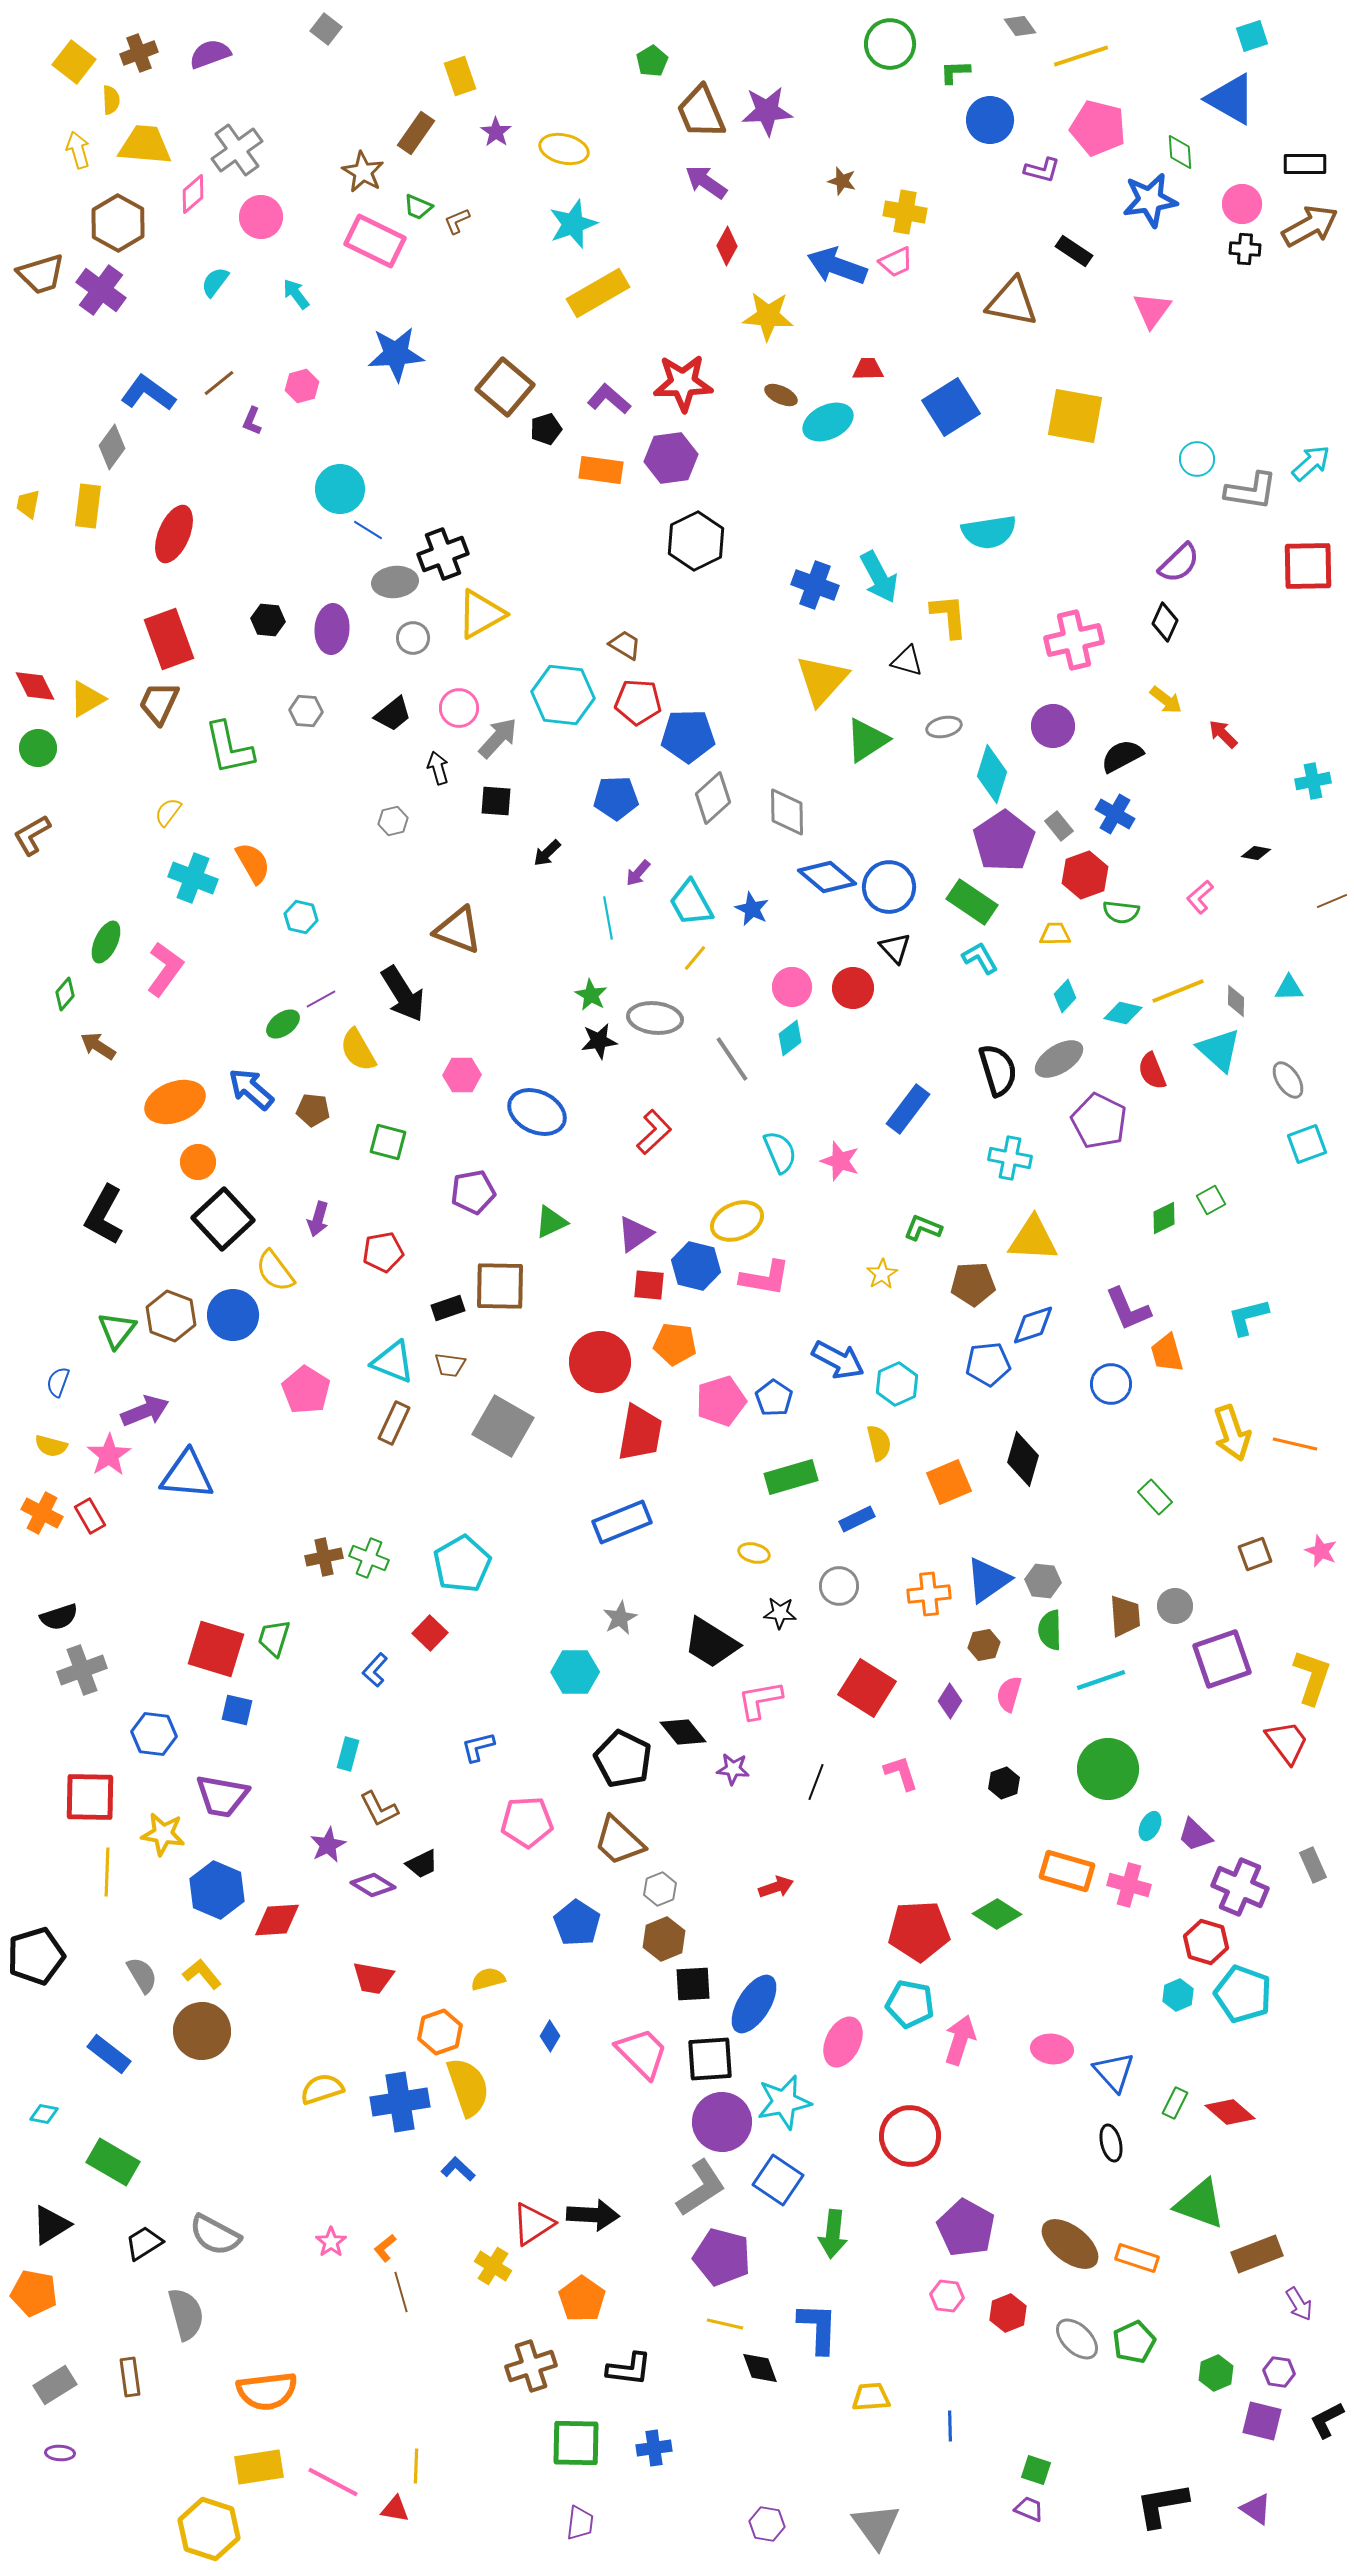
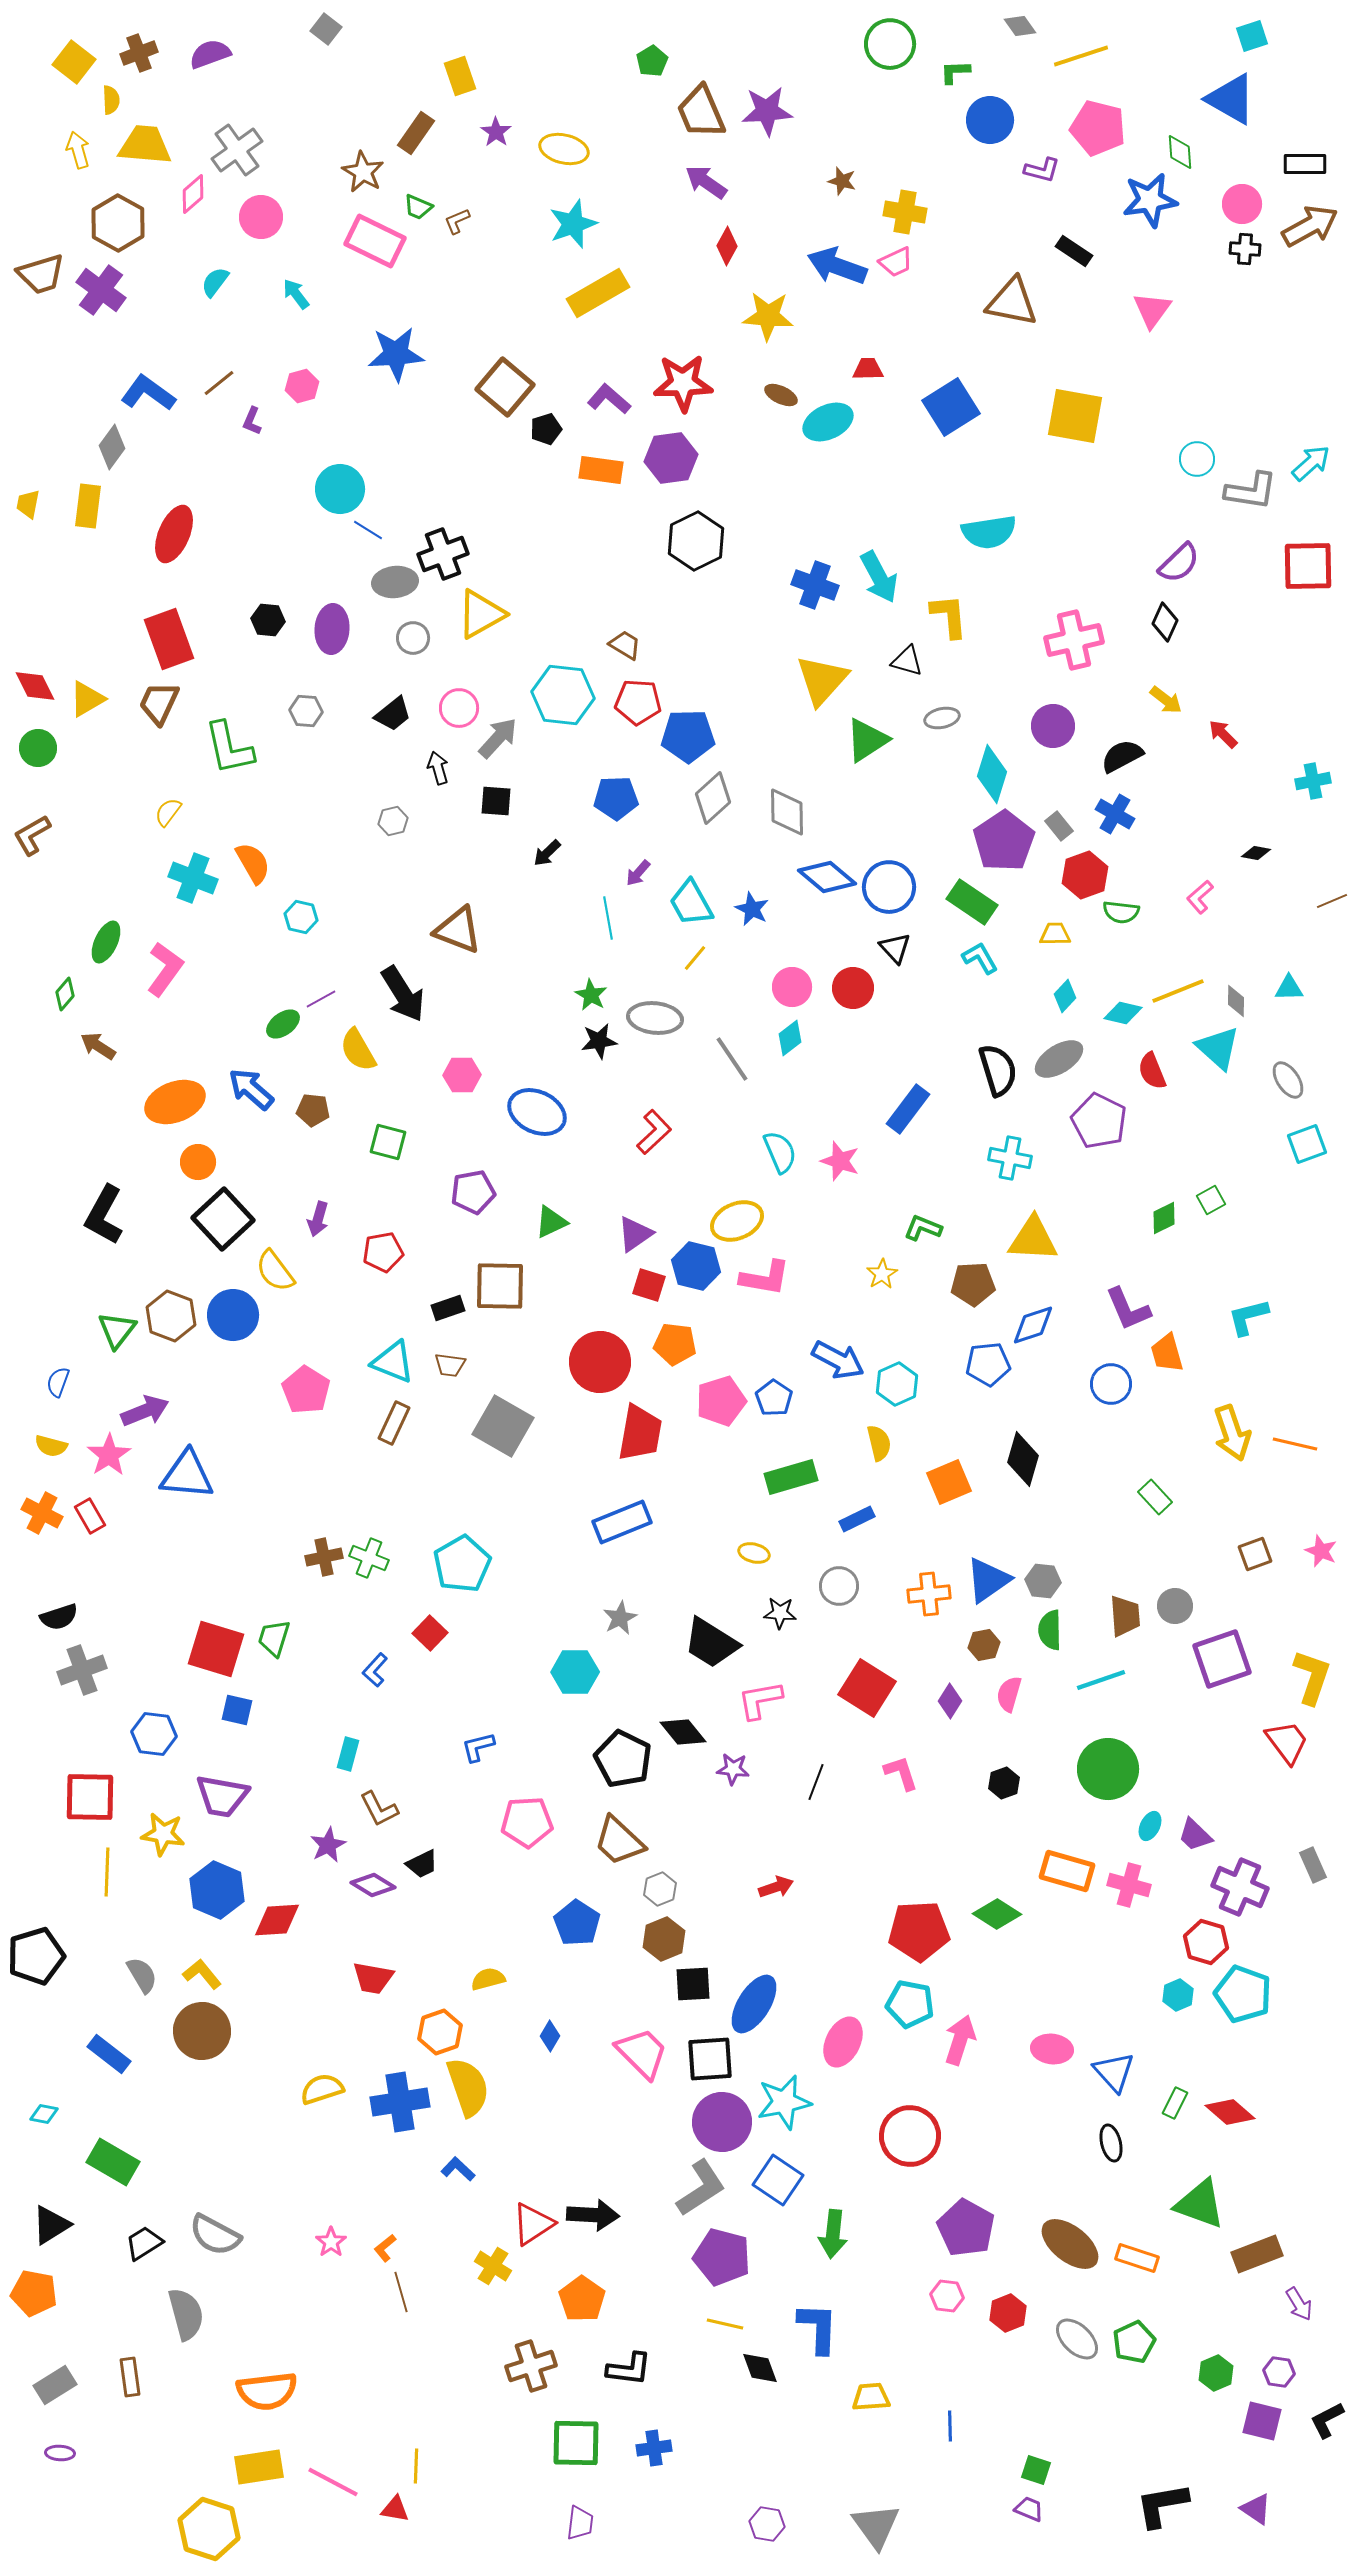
gray ellipse at (944, 727): moved 2 px left, 9 px up
cyan triangle at (1219, 1050): moved 1 px left, 2 px up
red square at (649, 1285): rotated 12 degrees clockwise
